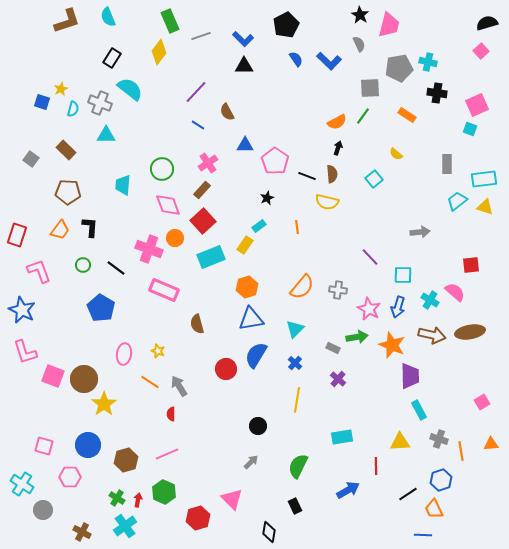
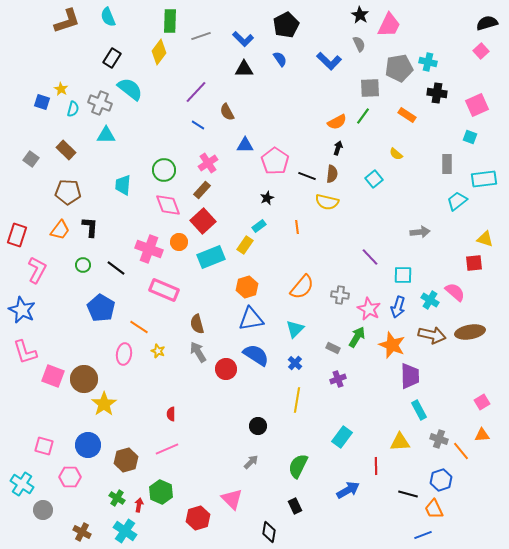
green rectangle at (170, 21): rotated 25 degrees clockwise
pink trapezoid at (389, 25): rotated 12 degrees clockwise
blue semicircle at (296, 59): moved 16 px left
black triangle at (244, 66): moved 3 px down
yellow star at (61, 89): rotated 16 degrees counterclockwise
cyan square at (470, 129): moved 8 px down
green circle at (162, 169): moved 2 px right, 1 px down
brown semicircle at (332, 174): rotated 12 degrees clockwise
yellow triangle at (485, 207): moved 32 px down
orange circle at (175, 238): moved 4 px right, 4 px down
red square at (471, 265): moved 3 px right, 2 px up
pink L-shape at (39, 271): moved 2 px left, 1 px up; rotated 48 degrees clockwise
gray cross at (338, 290): moved 2 px right, 5 px down
green arrow at (357, 337): rotated 50 degrees counterclockwise
blue semicircle at (256, 355): rotated 92 degrees clockwise
purple cross at (338, 379): rotated 28 degrees clockwise
orange line at (150, 382): moved 11 px left, 55 px up
gray arrow at (179, 386): moved 19 px right, 34 px up
cyan rectangle at (342, 437): rotated 45 degrees counterclockwise
orange triangle at (491, 444): moved 9 px left, 9 px up
orange line at (461, 451): rotated 30 degrees counterclockwise
pink line at (167, 454): moved 5 px up
green hexagon at (164, 492): moved 3 px left
black line at (408, 494): rotated 48 degrees clockwise
red arrow at (138, 500): moved 1 px right, 5 px down
cyan cross at (125, 526): moved 5 px down; rotated 20 degrees counterclockwise
blue line at (423, 535): rotated 24 degrees counterclockwise
